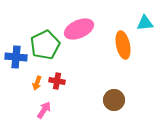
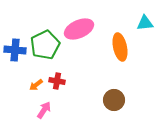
orange ellipse: moved 3 px left, 2 px down
blue cross: moved 1 px left, 7 px up
orange arrow: moved 1 px left, 2 px down; rotated 32 degrees clockwise
